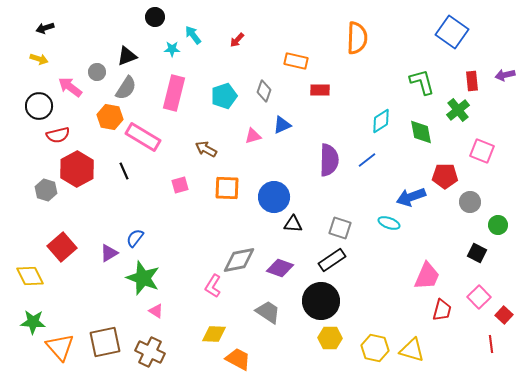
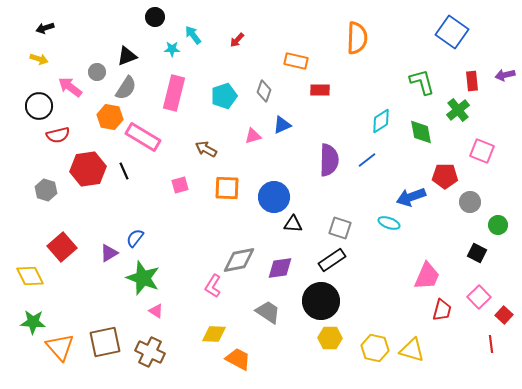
red hexagon at (77, 169): moved 11 px right; rotated 20 degrees clockwise
purple diamond at (280, 268): rotated 28 degrees counterclockwise
